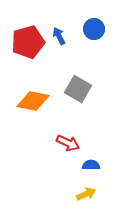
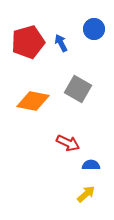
blue arrow: moved 2 px right, 7 px down
yellow arrow: rotated 18 degrees counterclockwise
